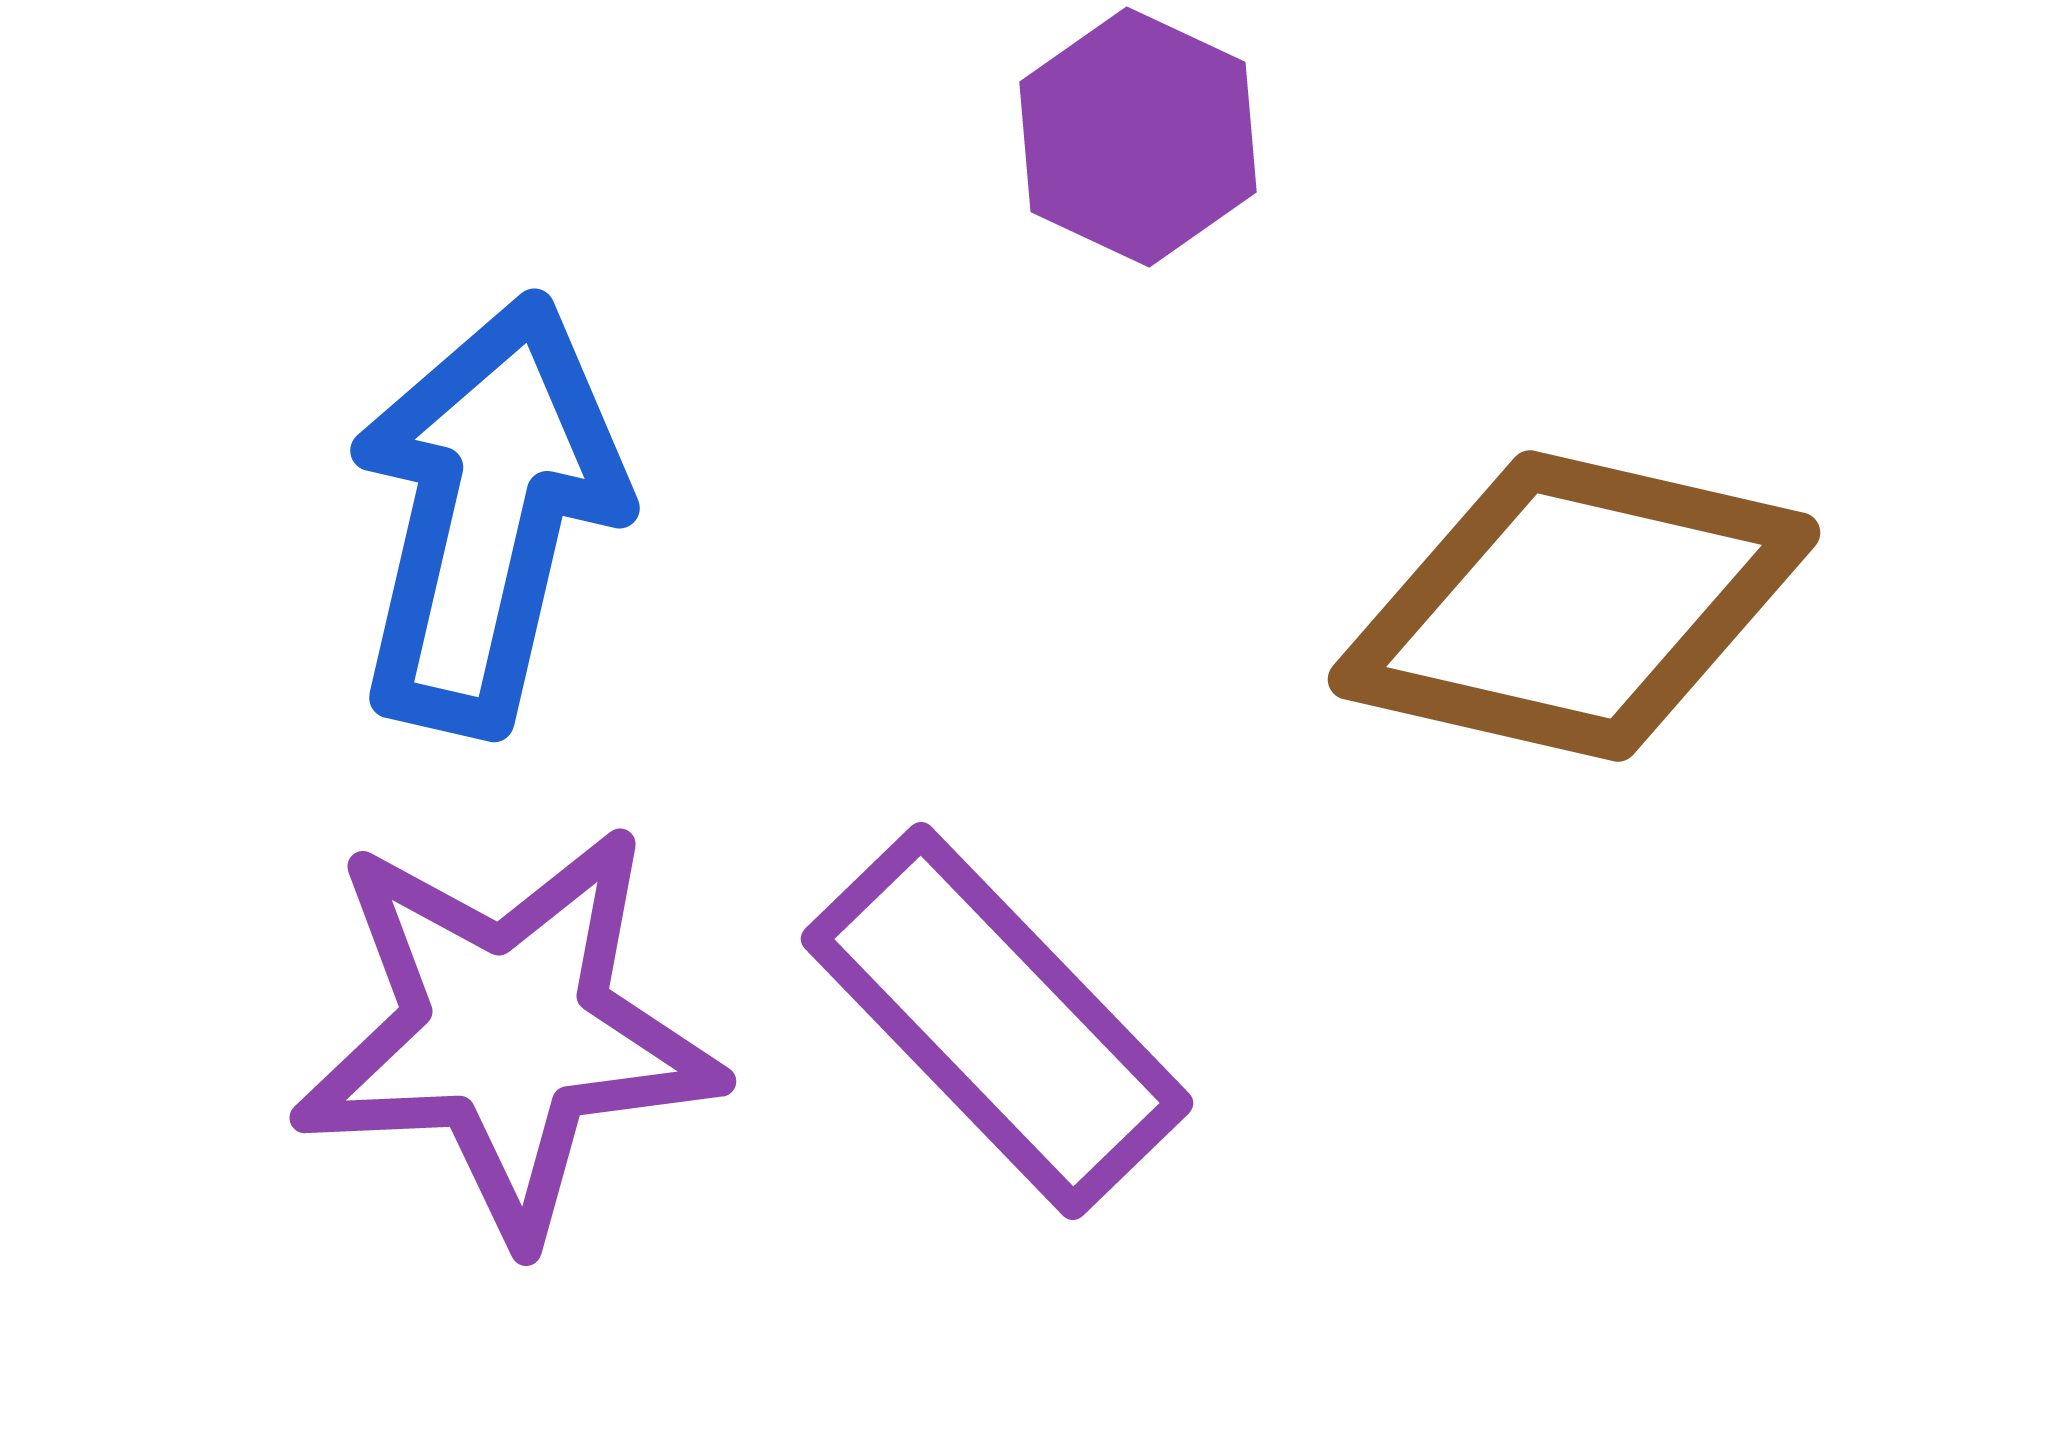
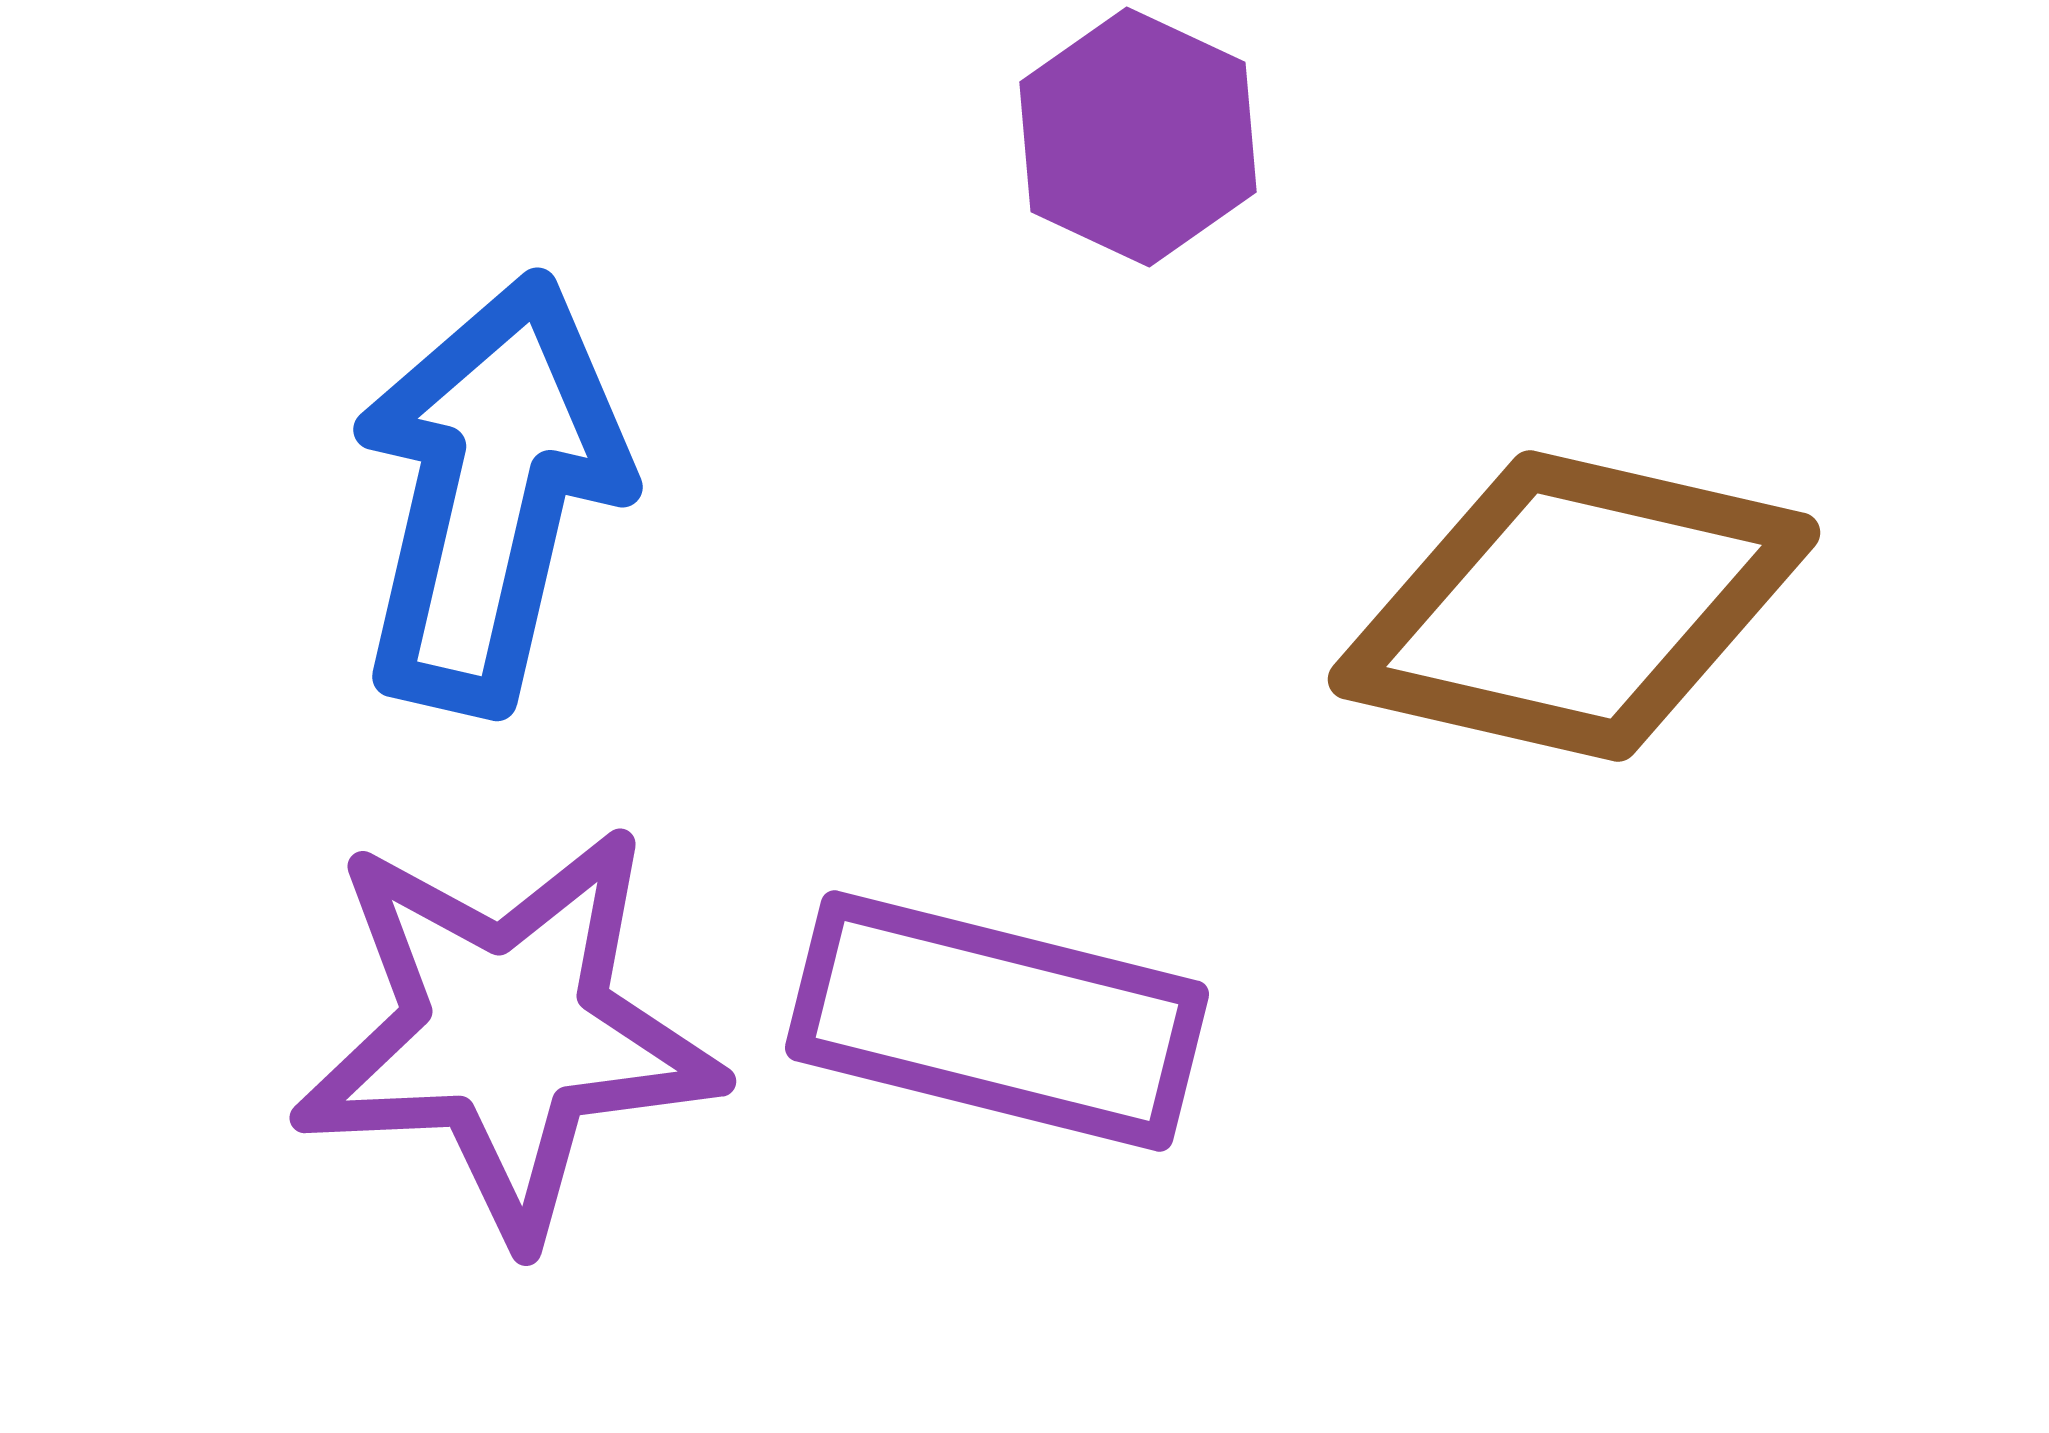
blue arrow: moved 3 px right, 21 px up
purple rectangle: rotated 32 degrees counterclockwise
